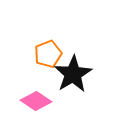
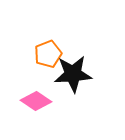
black star: rotated 27 degrees clockwise
